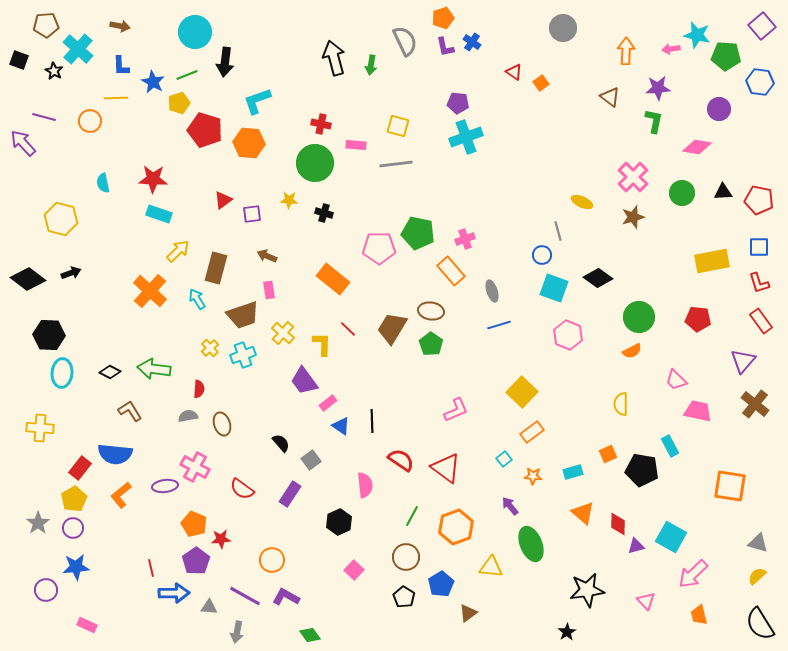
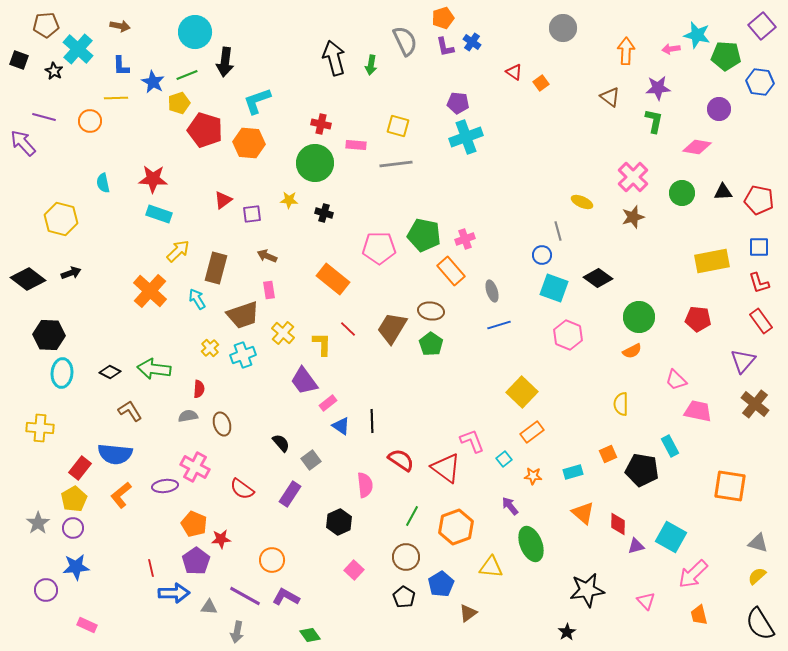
green pentagon at (418, 233): moved 6 px right, 2 px down
pink L-shape at (456, 410): moved 16 px right, 31 px down; rotated 88 degrees counterclockwise
